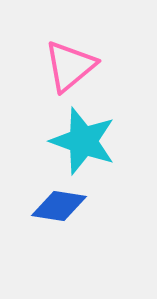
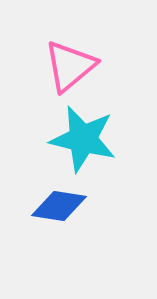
cyan star: moved 2 px up; rotated 6 degrees counterclockwise
